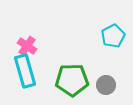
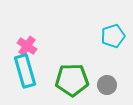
cyan pentagon: rotated 10 degrees clockwise
gray circle: moved 1 px right
